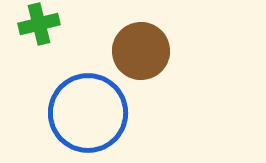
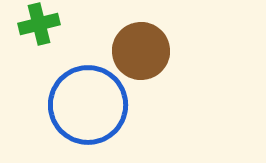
blue circle: moved 8 px up
